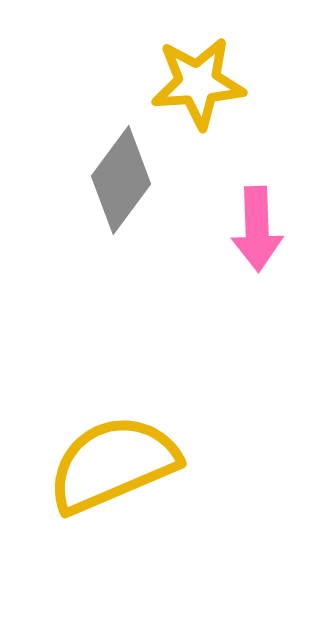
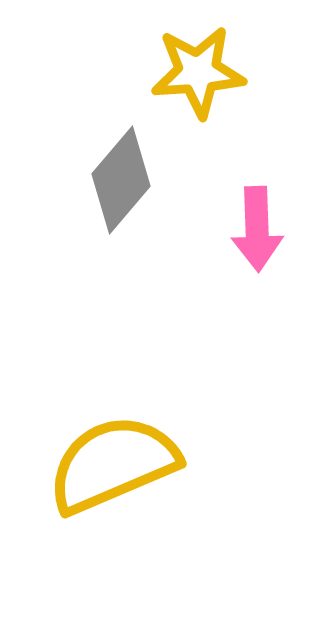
yellow star: moved 11 px up
gray diamond: rotated 4 degrees clockwise
